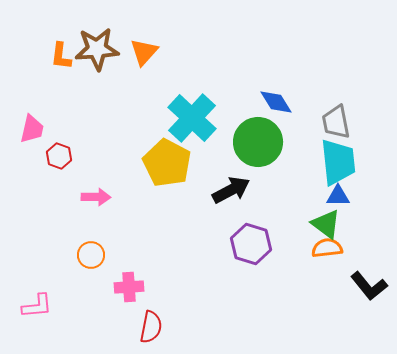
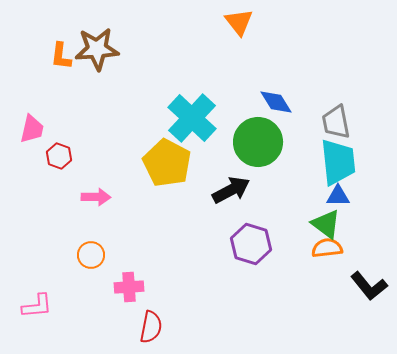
orange triangle: moved 95 px right, 30 px up; rotated 20 degrees counterclockwise
